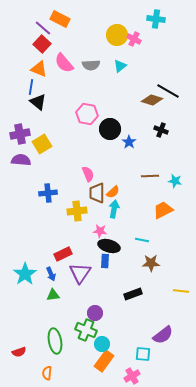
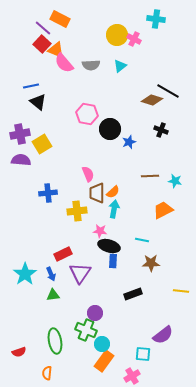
orange triangle at (39, 69): moved 17 px right, 19 px up
blue line at (31, 87): moved 1 px up; rotated 70 degrees clockwise
blue star at (129, 142): rotated 16 degrees clockwise
blue rectangle at (105, 261): moved 8 px right
